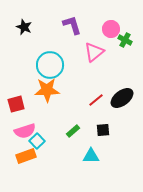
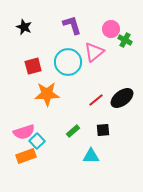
cyan circle: moved 18 px right, 3 px up
orange star: moved 4 px down
red square: moved 17 px right, 38 px up
pink semicircle: moved 1 px left, 1 px down
